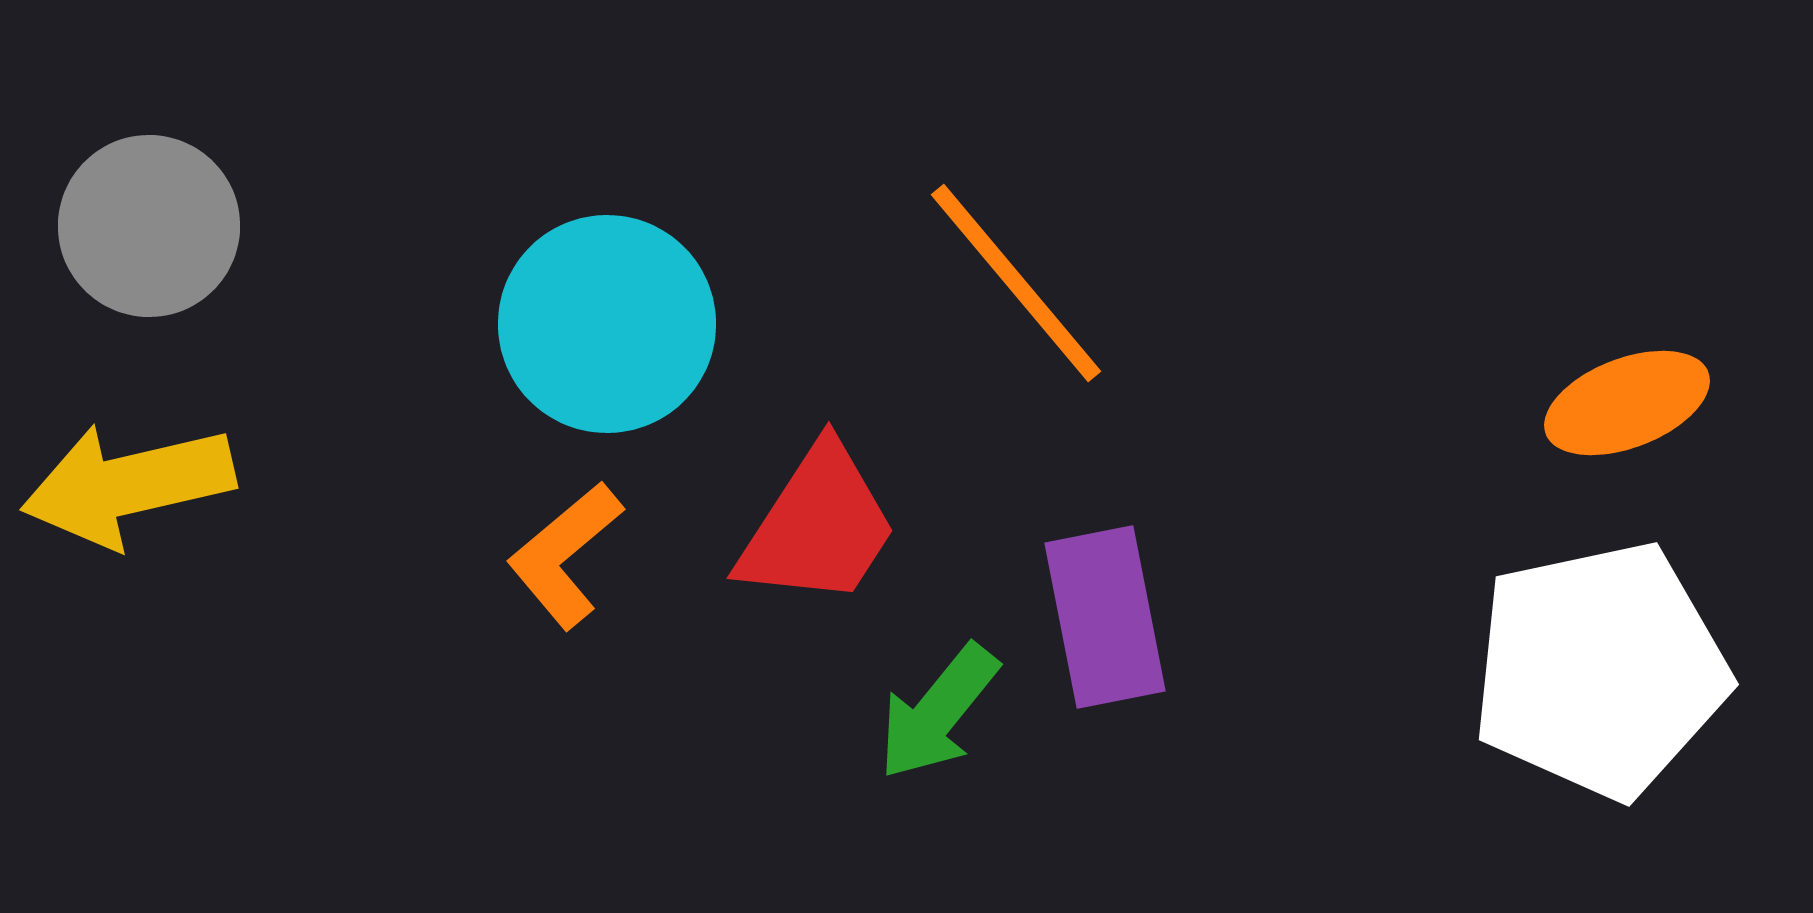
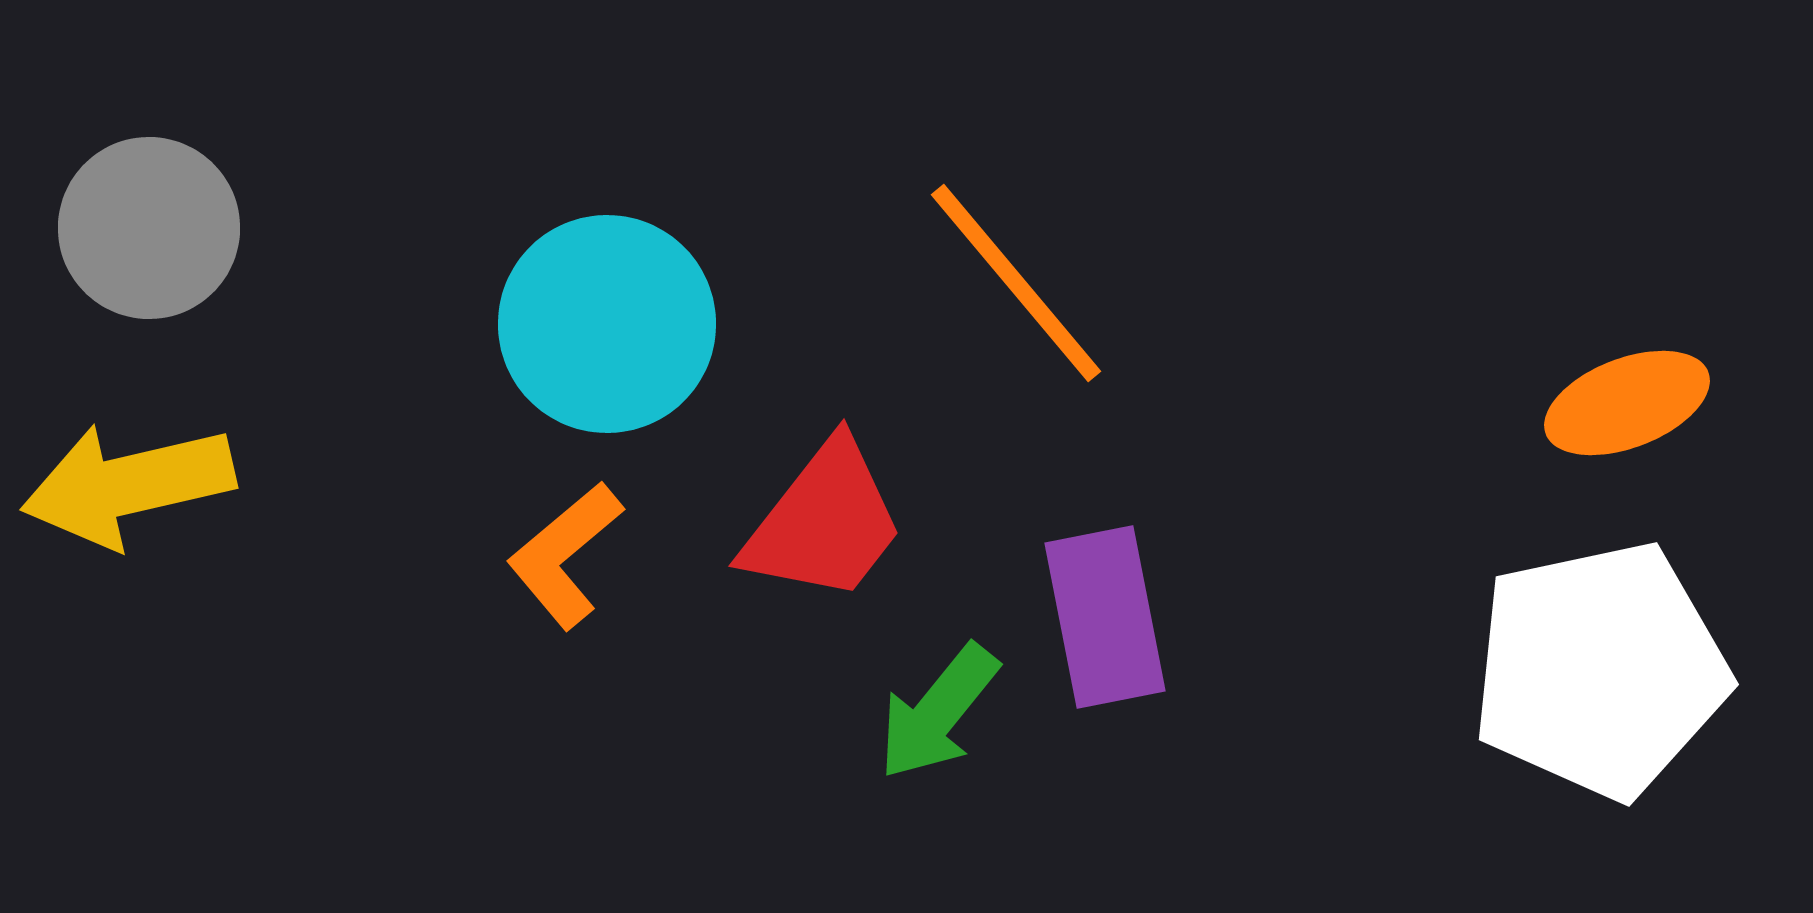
gray circle: moved 2 px down
red trapezoid: moved 6 px right, 4 px up; rotated 5 degrees clockwise
